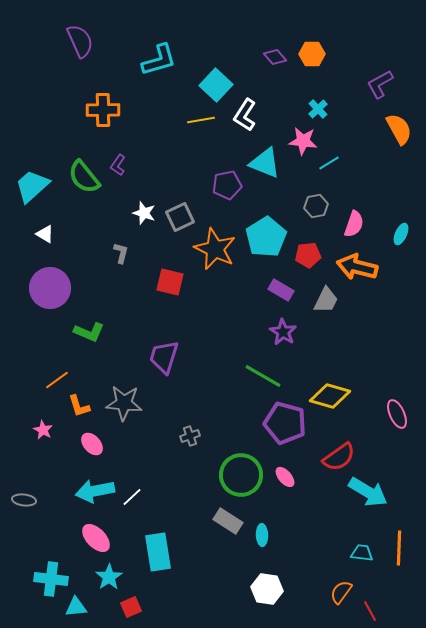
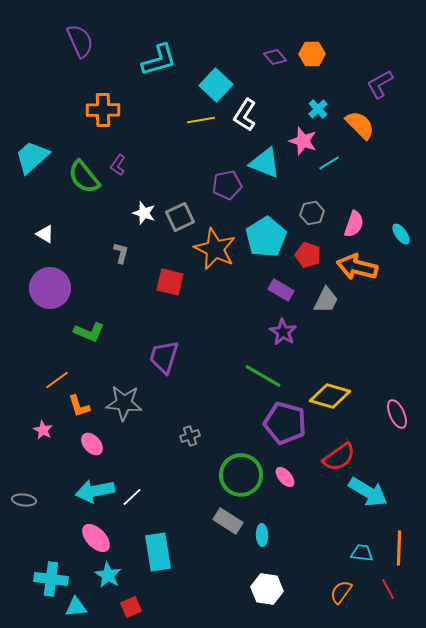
orange semicircle at (399, 129): moved 39 px left, 4 px up; rotated 16 degrees counterclockwise
pink star at (303, 141): rotated 12 degrees clockwise
cyan trapezoid at (32, 186): moved 29 px up
gray hexagon at (316, 206): moved 4 px left, 7 px down
cyan ellipse at (401, 234): rotated 60 degrees counterclockwise
red pentagon at (308, 255): rotated 25 degrees clockwise
cyan star at (109, 577): moved 1 px left, 2 px up; rotated 8 degrees counterclockwise
red line at (370, 611): moved 18 px right, 22 px up
